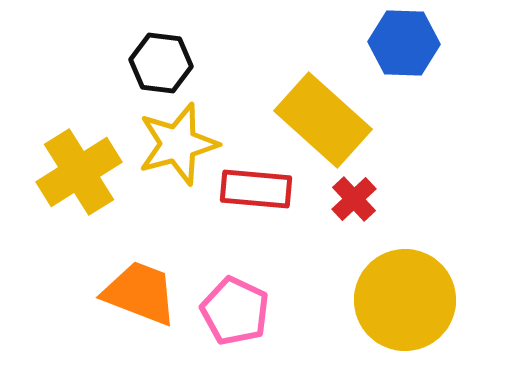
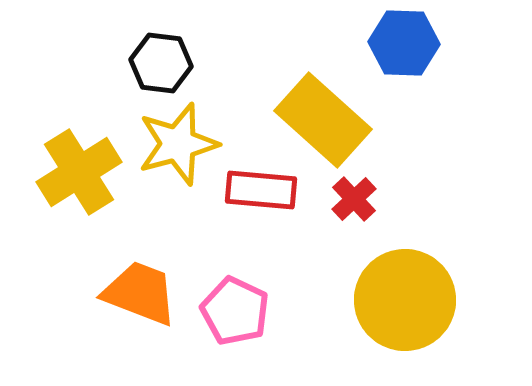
red rectangle: moved 5 px right, 1 px down
